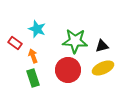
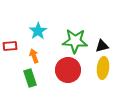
cyan star: moved 1 px right, 2 px down; rotated 18 degrees clockwise
red rectangle: moved 5 px left, 3 px down; rotated 40 degrees counterclockwise
orange arrow: moved 1 px right
yellow ellipse: rotated 60 degrees counterclockwise
green rectangle: moved 3 px left
